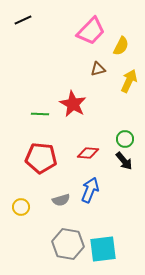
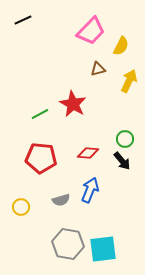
green line: rotated 30 degrees counterclockwise
black arrow: moved 2 px left
